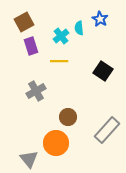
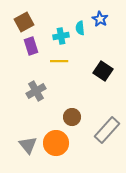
cyan semicircle: moved 1 px right
cyan cross: rotated 28 degrees clockwise
brown circle: moved 4 px right
gray triangle: moved 1 px left, 14 px up
